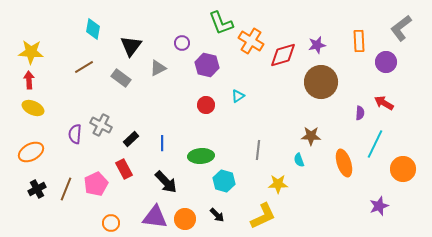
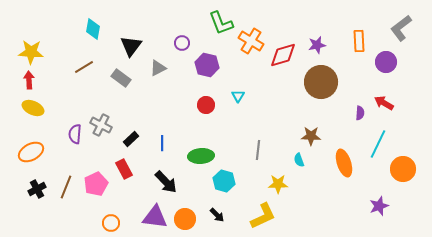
cyan triangle at (238, 96): rotated 24 degrees counterclockwise
cyan line at (375, 144): moved 3 px right
brown line at (66, 189): moved 2 px up
